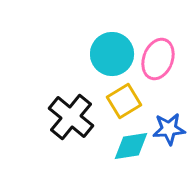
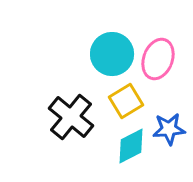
yellow square: moved 2 px right
cyan diamond: rotated 18 degrees counterclockwise
